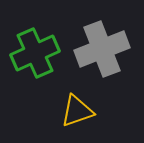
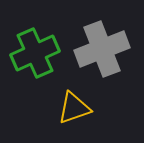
yellow triangle: moved 3 px left, 3 px up
